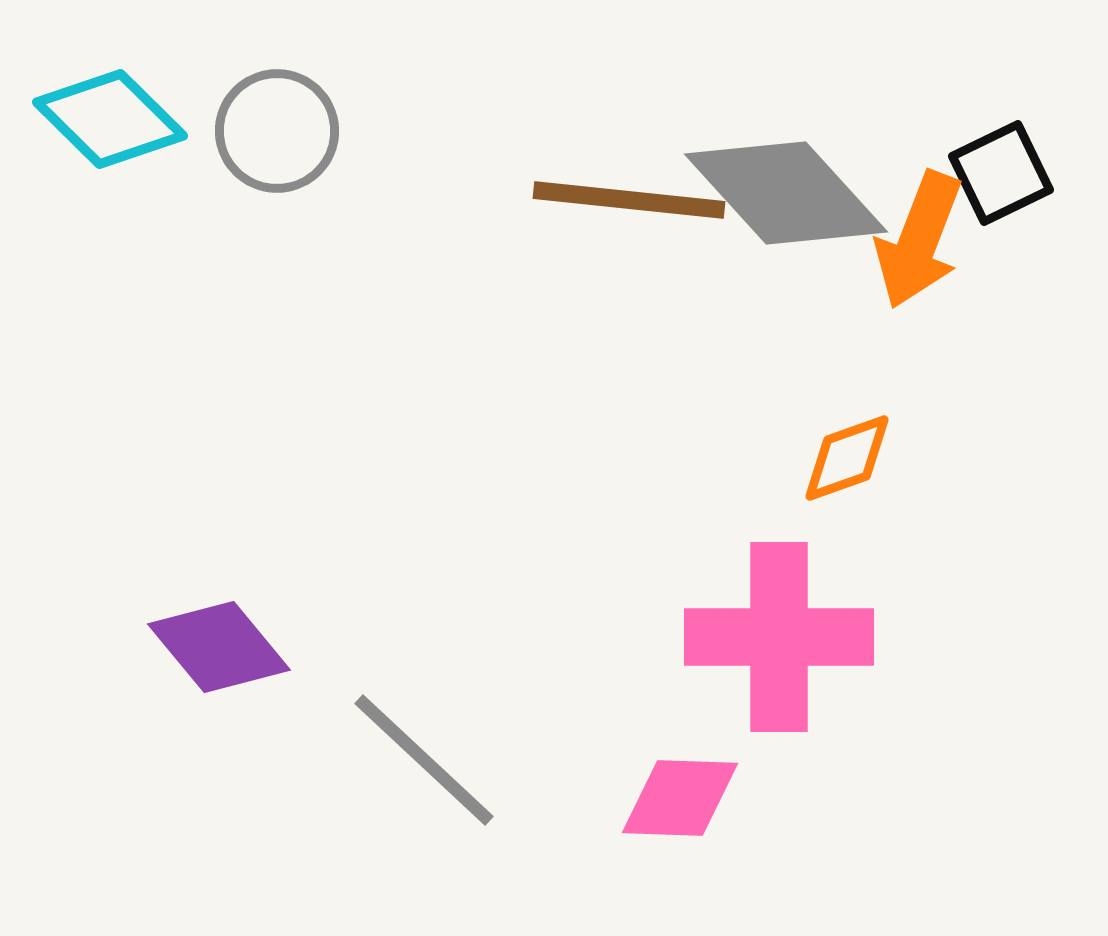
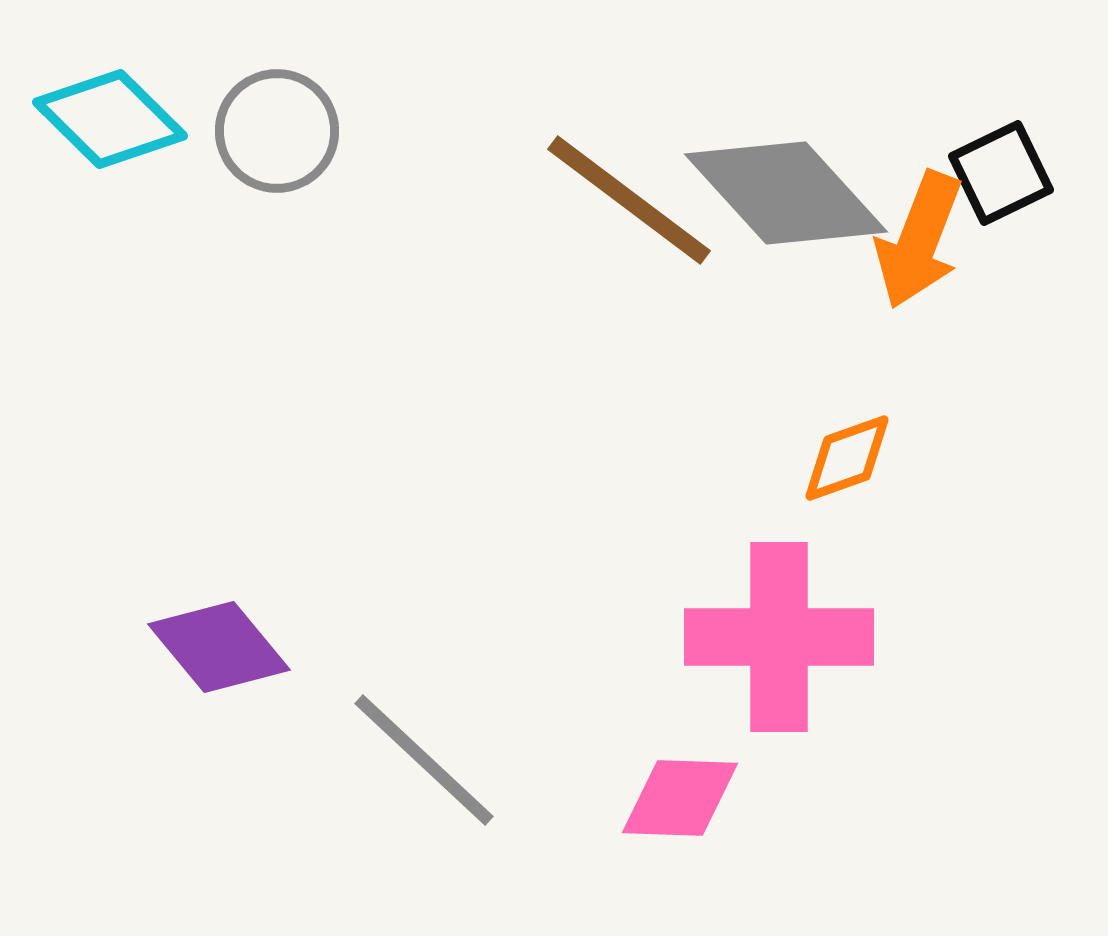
brown line: rotated 31 degrees clockwise
